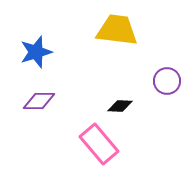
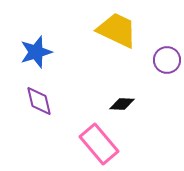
yellow trapezoid: rotated 18 degrees clockwise
purple circle: moved 21 px up
purple diamond: rotated 76 degrees clockwise
black diamond: moved 2 px right, 2 px up
